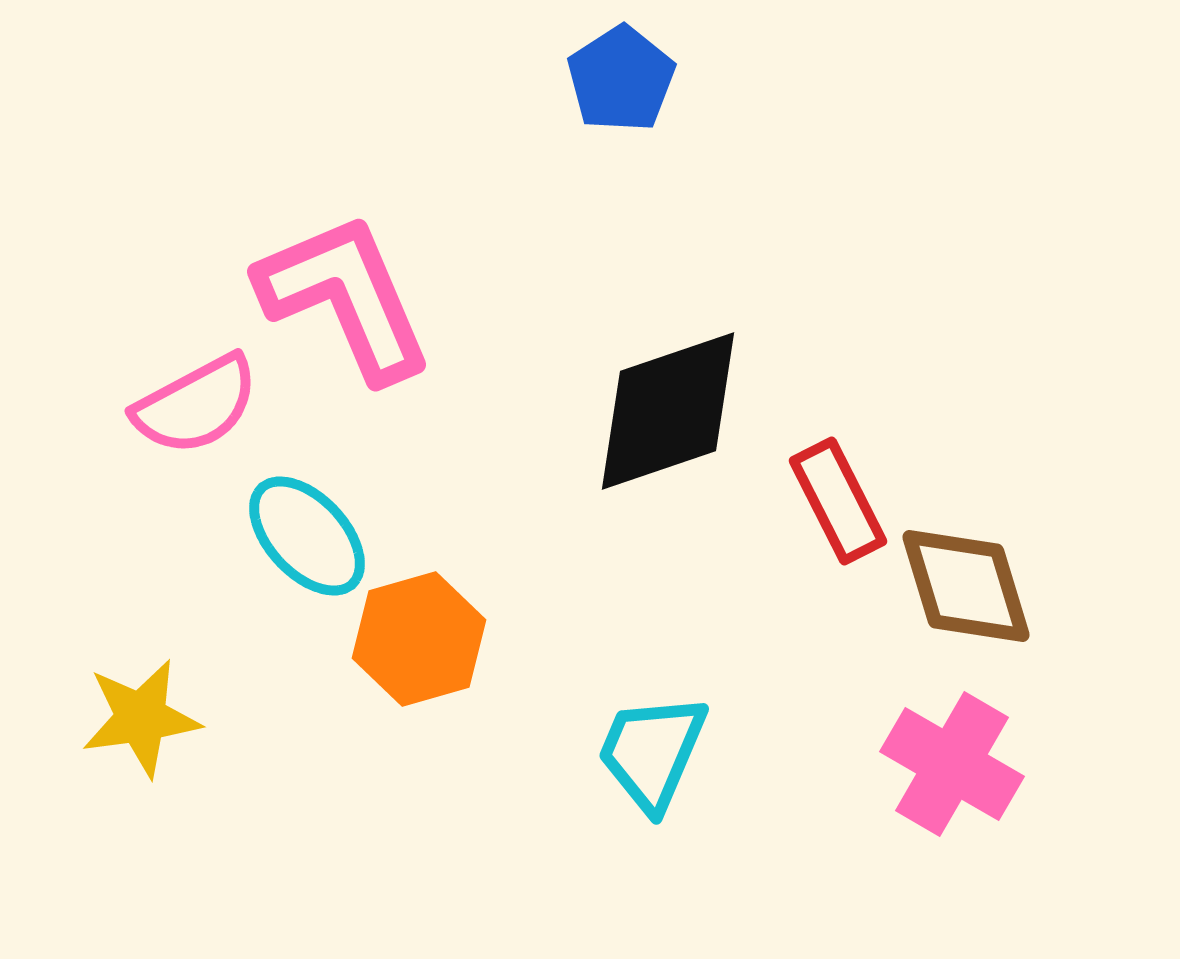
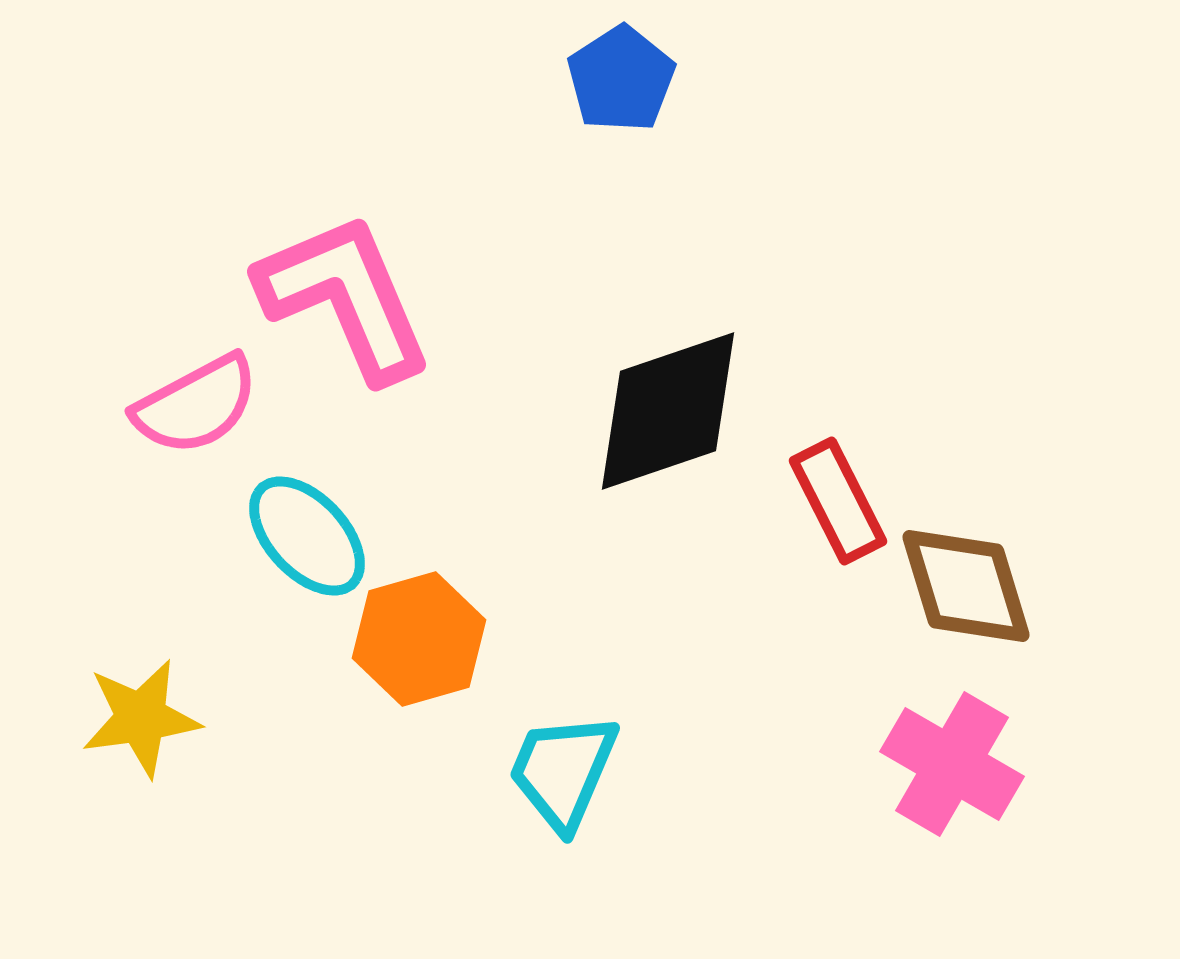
cyan trapezoid: moved 89 px left, 19 px down
